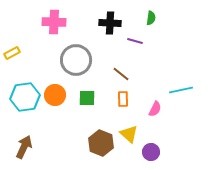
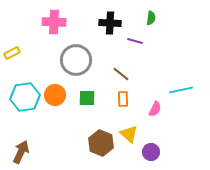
brown arrow: moved 3 px left, 5 px down
